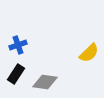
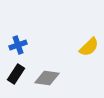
yellow semicircle: moved 6 px up
gray diamond: moved 2 px right, 4 px up
